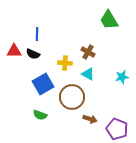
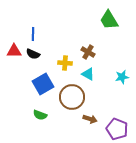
blue line: moved 4 px left
